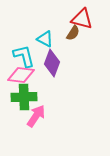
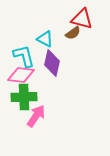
brown semicircle: rotated 21 degrees clockwise
purple diamond: rotated 8 degrees counterclockwise
